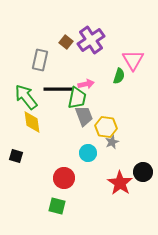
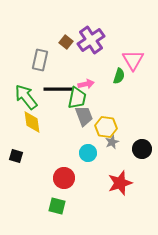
black circle: moved 1 px left, 23 px up
red star: rotated 20 degrees clockwise
